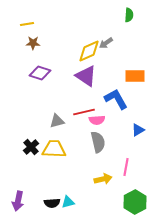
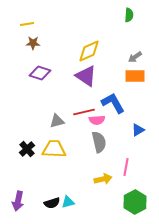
gray arrow: moved 29 px right, 14 px down
blue L-shape: moved 3 px left, 4 px down
gray semicircle: moved 1 px right
black cross: moved 4 px left, 2 px down
black semicircle: rotated 14 degrees counterclockwise
